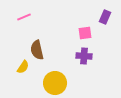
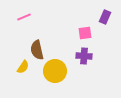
yellow circle: moved 12 px up
